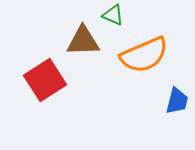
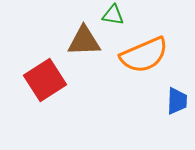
green triangle: rotated 15 degrees counterclockwise
brown triangle: moved 1 px right
blue trapezoid: rotated 12 degrees counterclockwise
